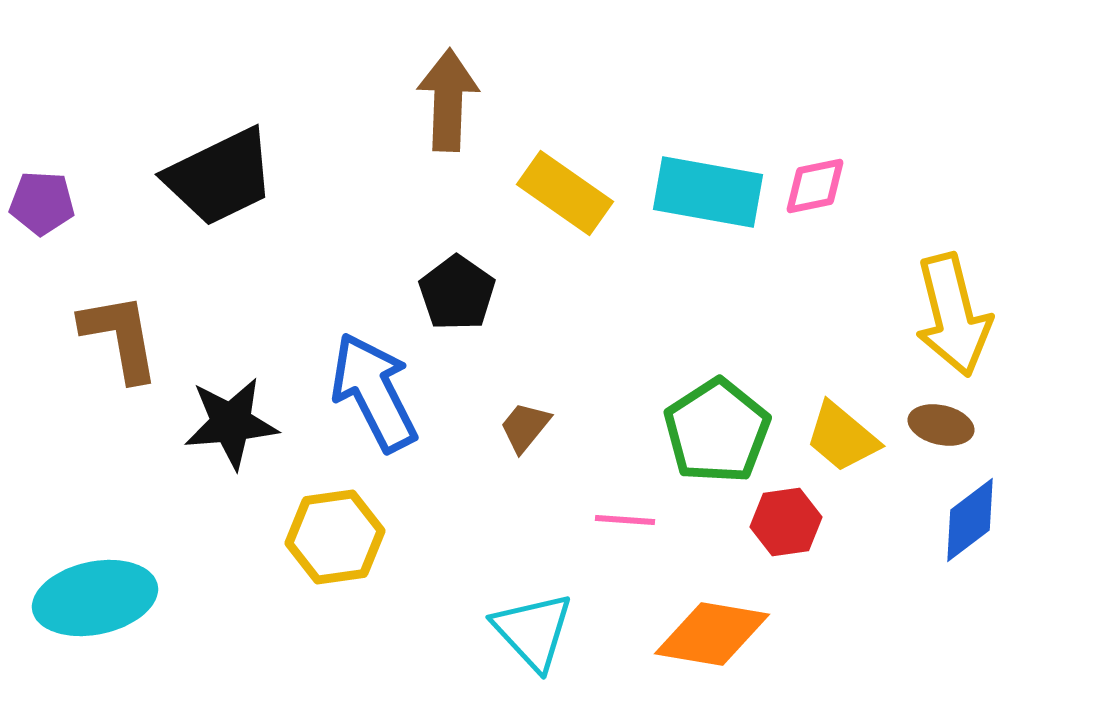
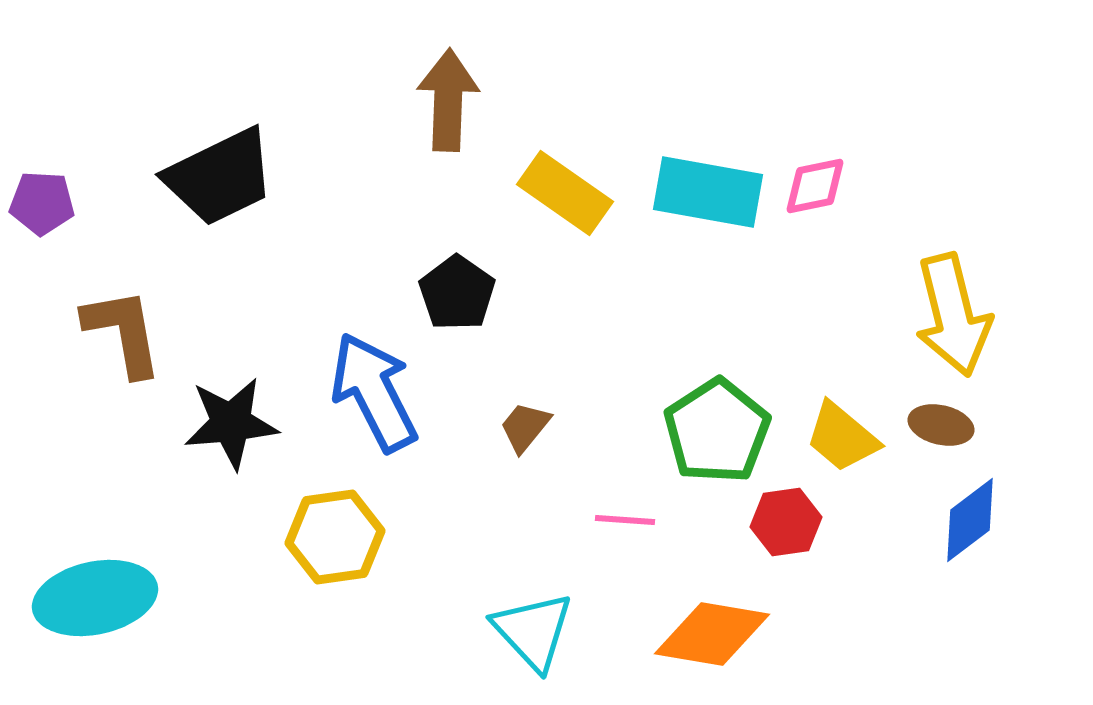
brown L-shape: moved 3 px right, 5 px up
